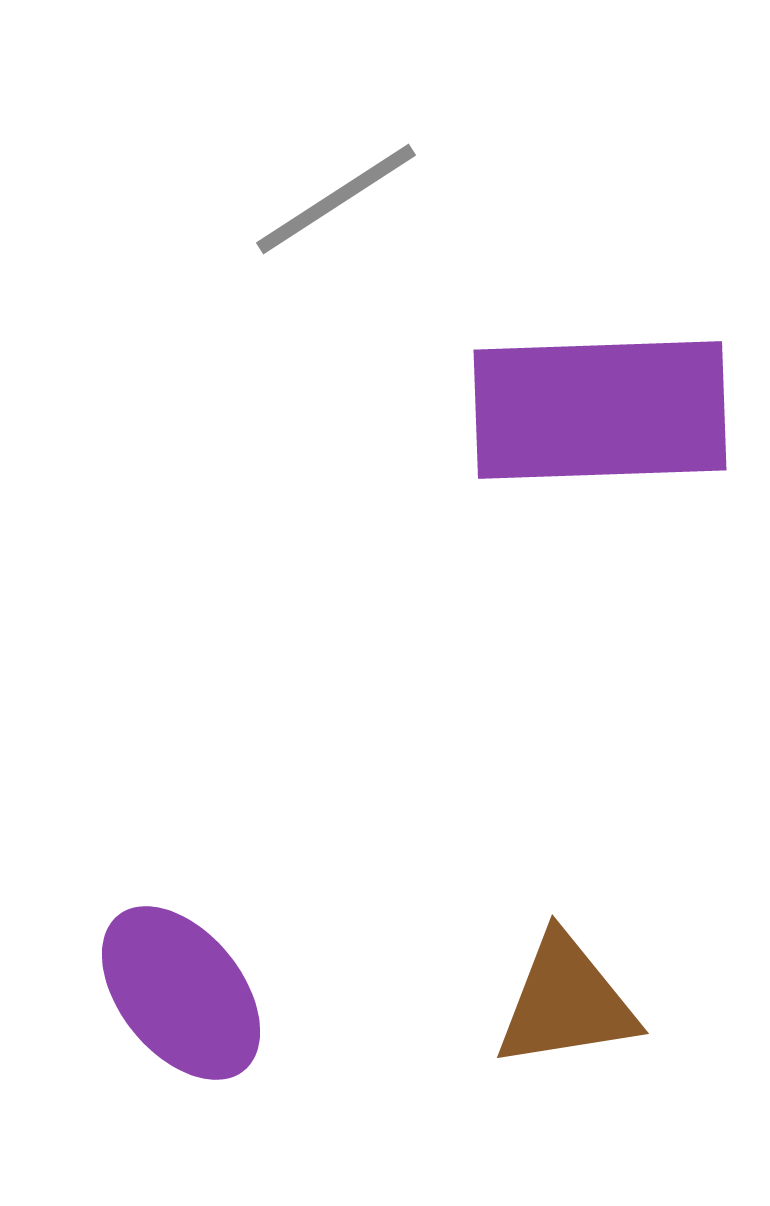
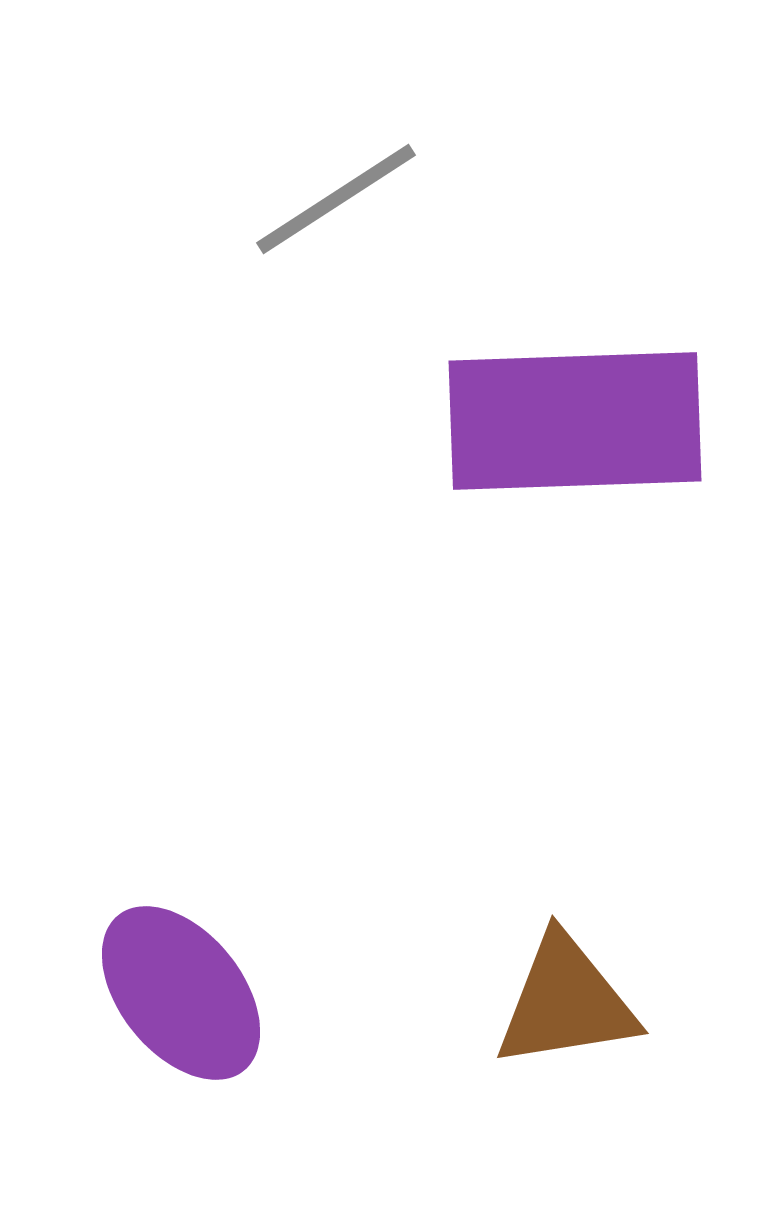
purple rectangle: moved 25 px left, 11 px down
